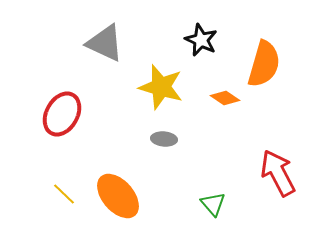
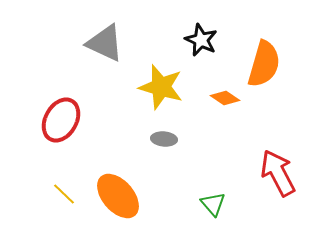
red ellipse: moved 1 px left, 6 px down
